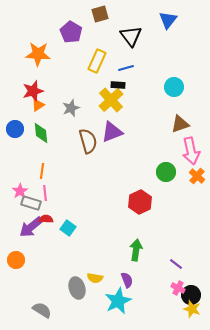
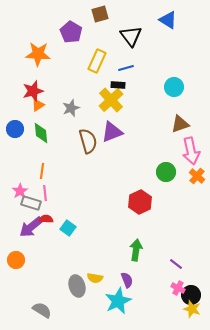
blue triangle: rotated 36 degrees counterclockwise
gray ellipse: moved 2 px up
